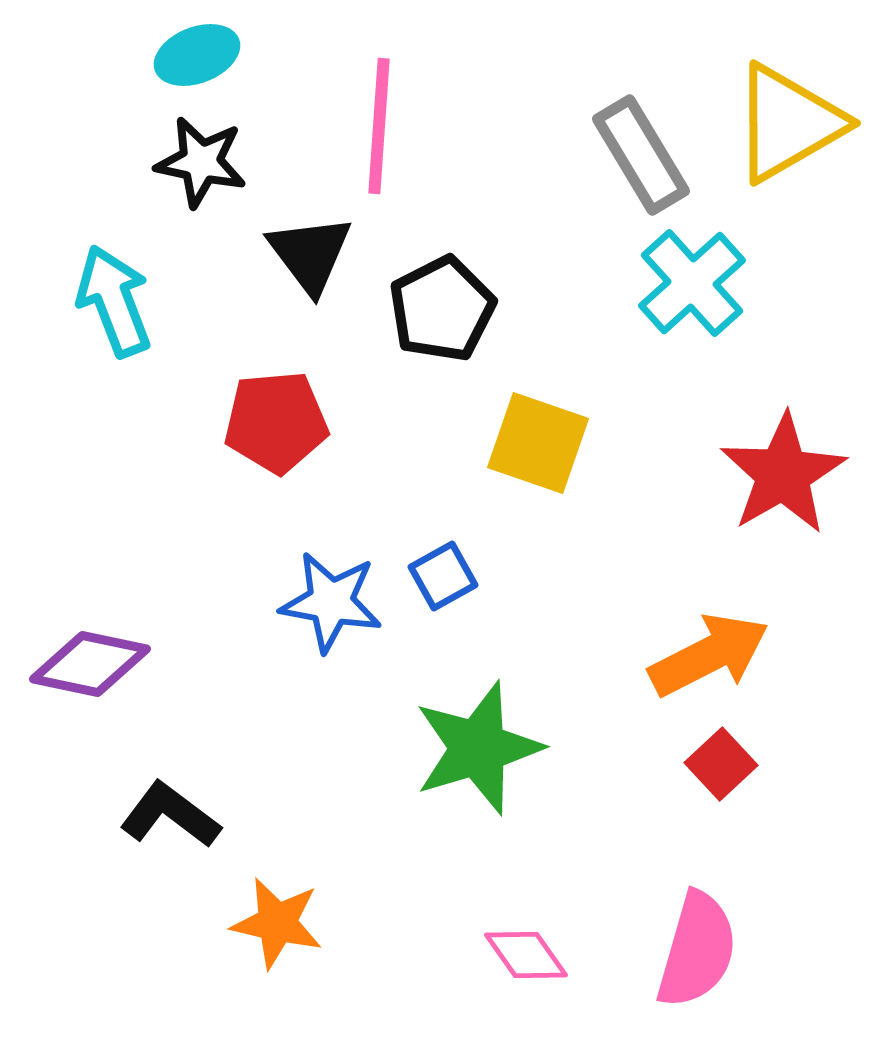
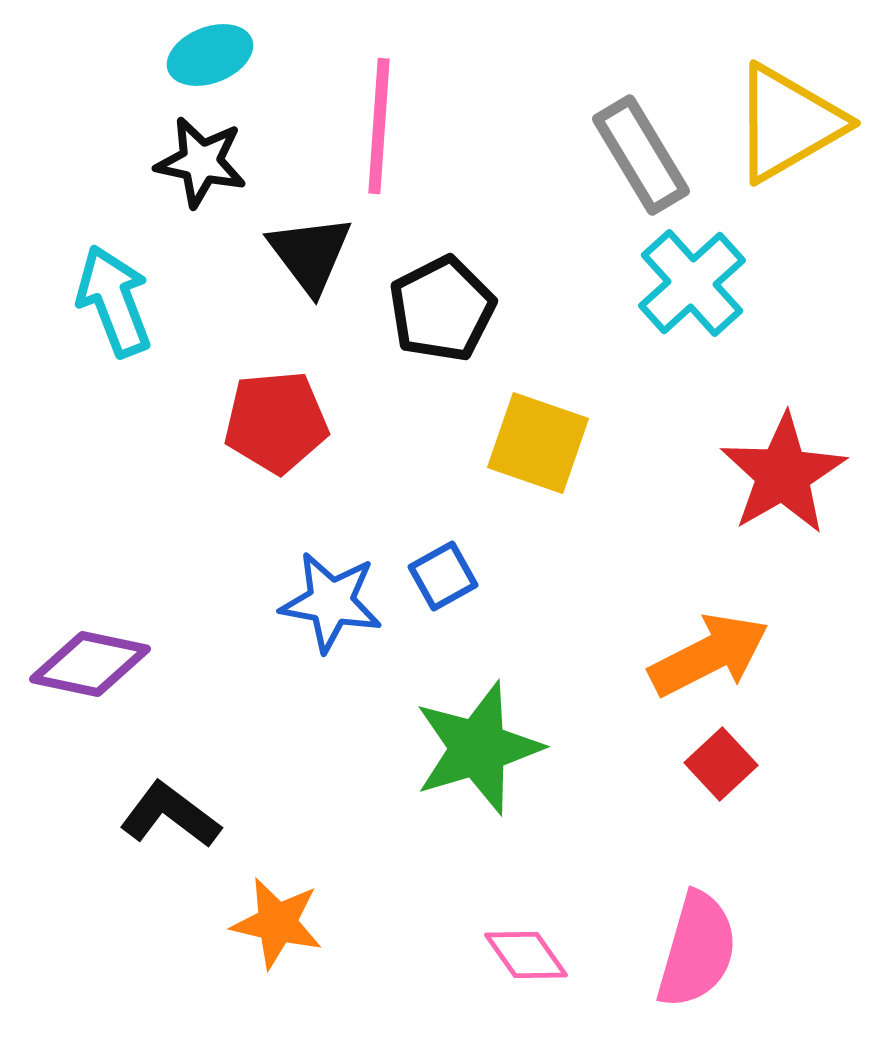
cyan ellipse: moved 13 px right
